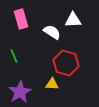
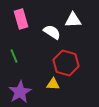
yellow triangle: moved 1 px right
